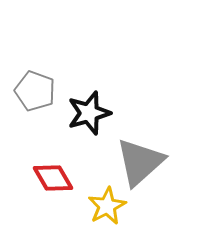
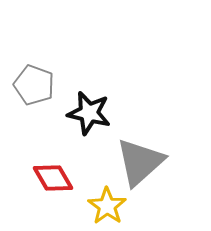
gray pentagon: moved 1 px left, 6 px up
black star: rotated 30 degrees clockwise
yellow star: rotated 9 degrees counterclockwise
